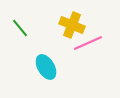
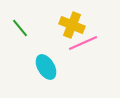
pink line: moved 5 px left
